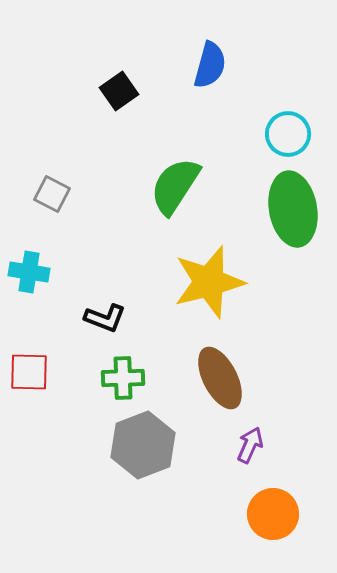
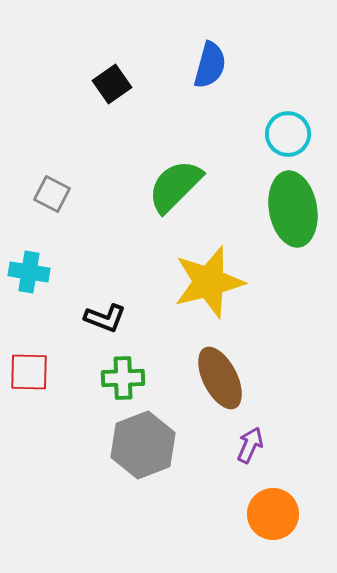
black square: moved 7 px left, 7 px up
green semicircle: rotated 12 degrees clockwise
